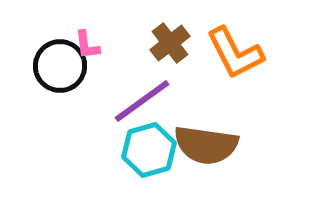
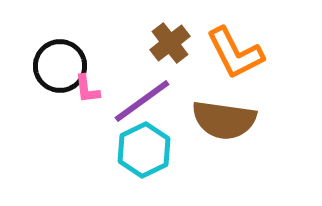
pink L-shape: moved 44 px down
brown semicircle: moved 18 px right, 25 px up
cyan hexagon: moved 5 px left; rotated 10 degrees counterclockwise
